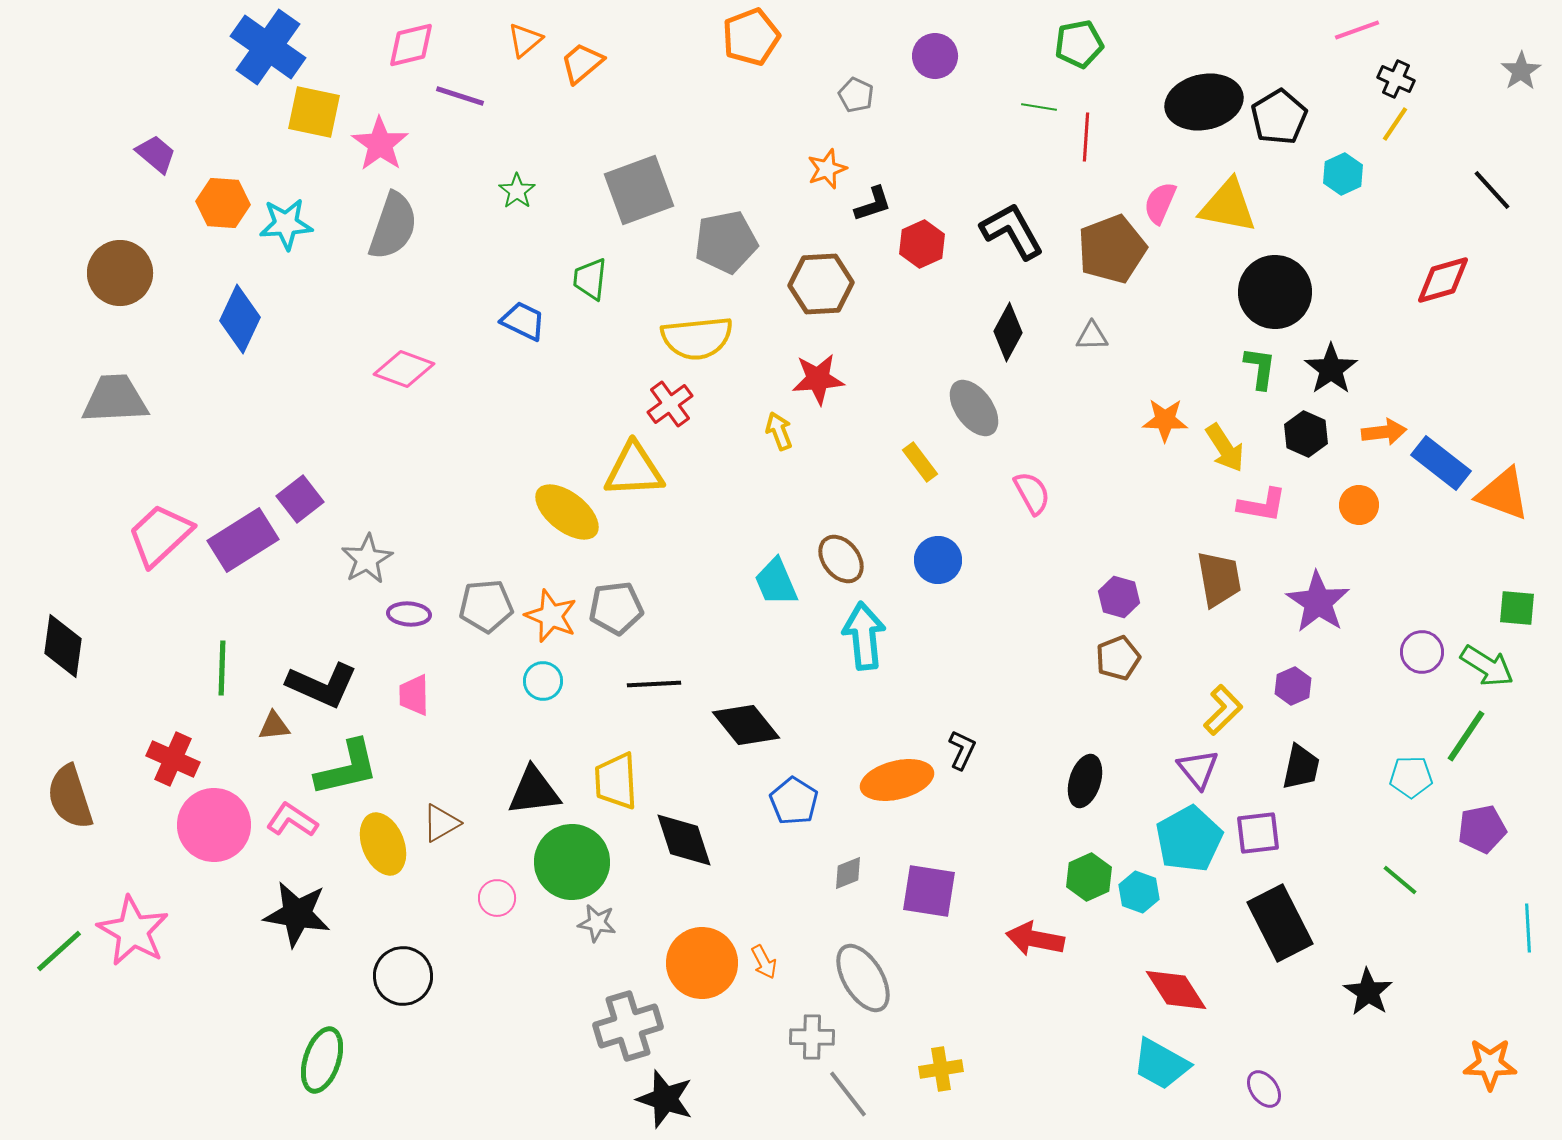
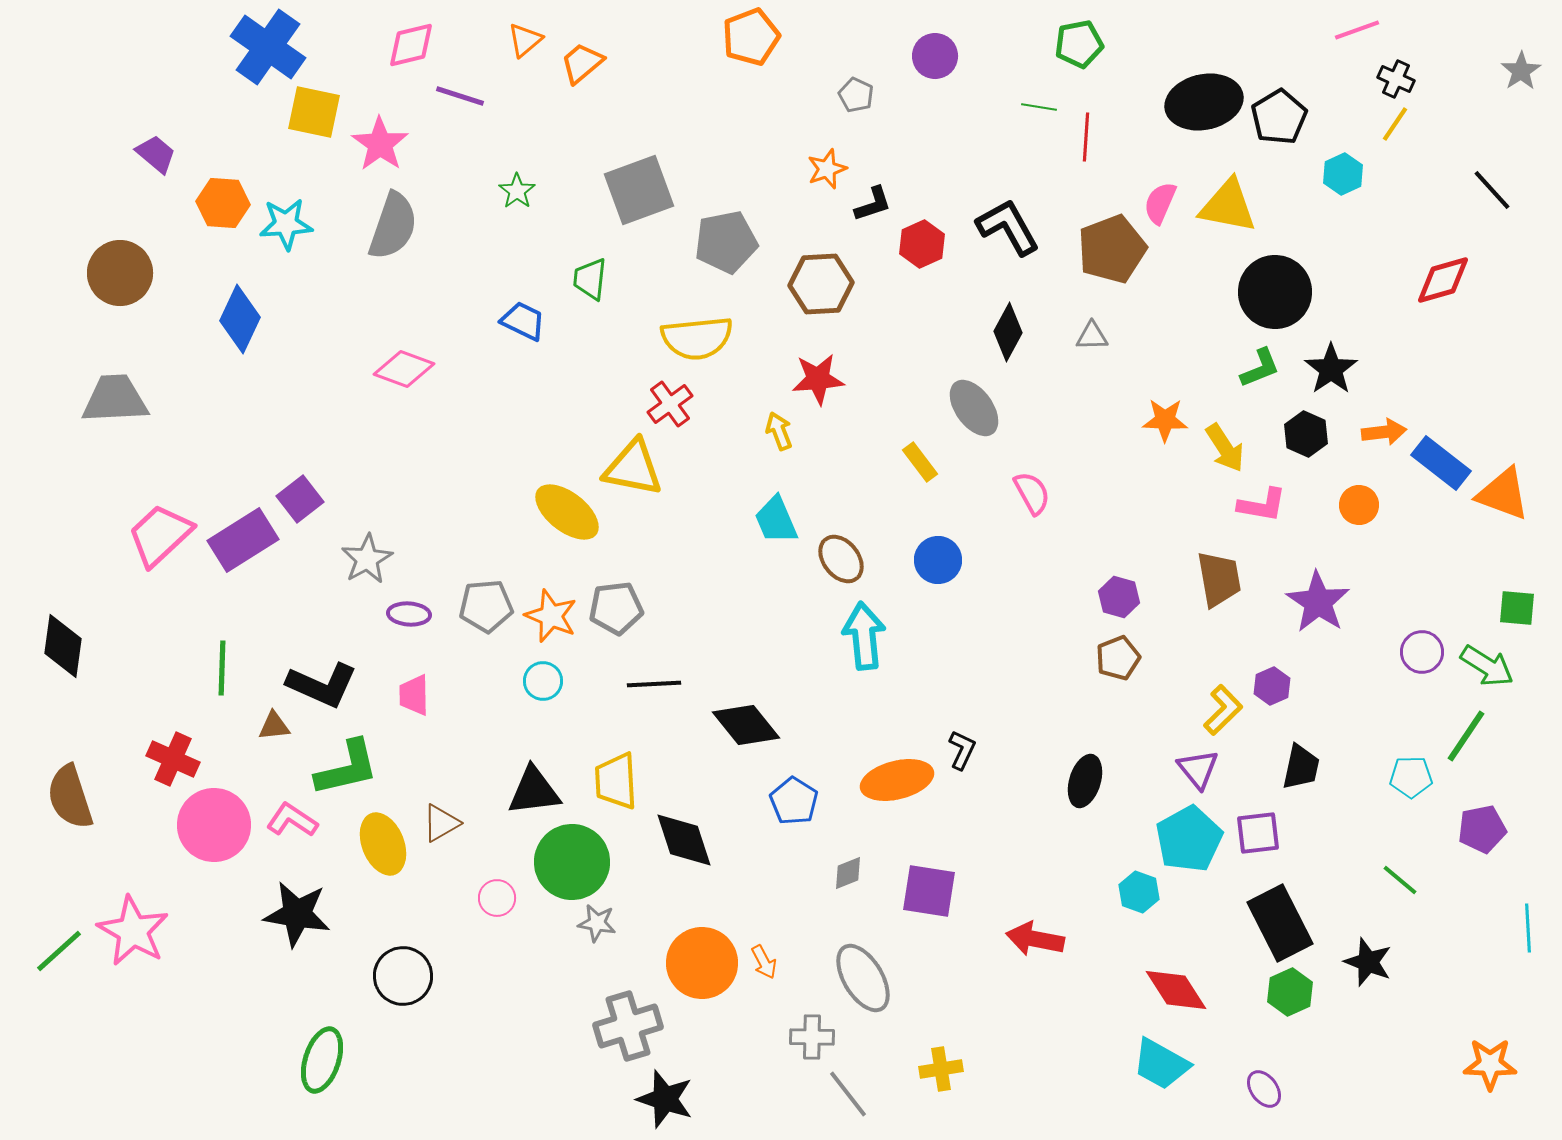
black L-shape at (1012, 231): moved 4 px left, 4 px up
green L-shape at (1260, 368): rotated 60 degrees clockwise
yellow triangle at (634, 470): moved 1 px left, 2 px up; rotated 14 degrees clockwise
cyan trapezoid at (776, 582): moved 62 px up
purple hexagon at (1293, 686): moved 21 px left
green hexagon at (1089, 877): moved 201 px right, 115 px down
black star at (1368, 992): moved 30 px up; rotated 12 degrees counterclockwise
